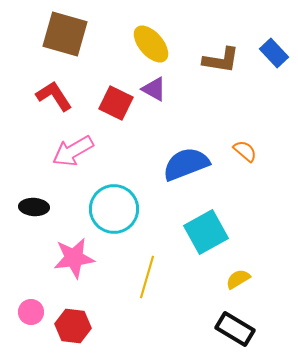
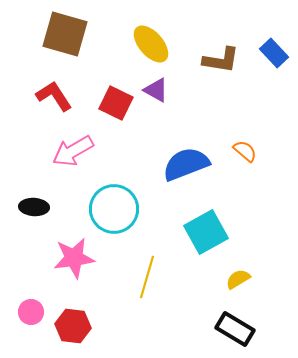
purple triangle: moved 2 px right, 1 px down
